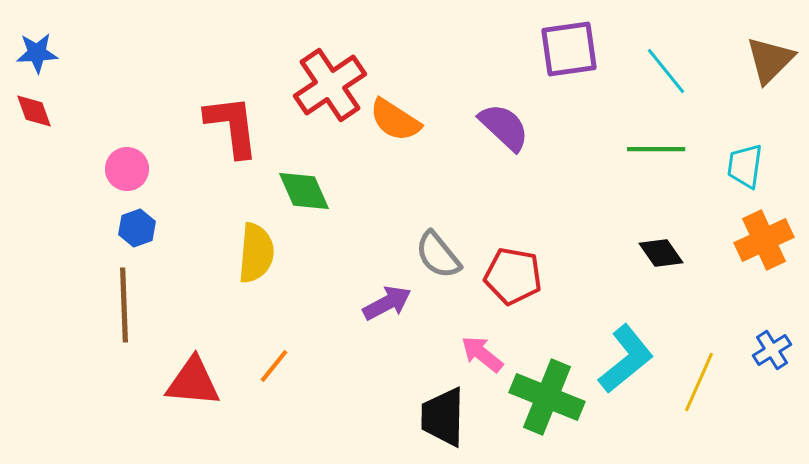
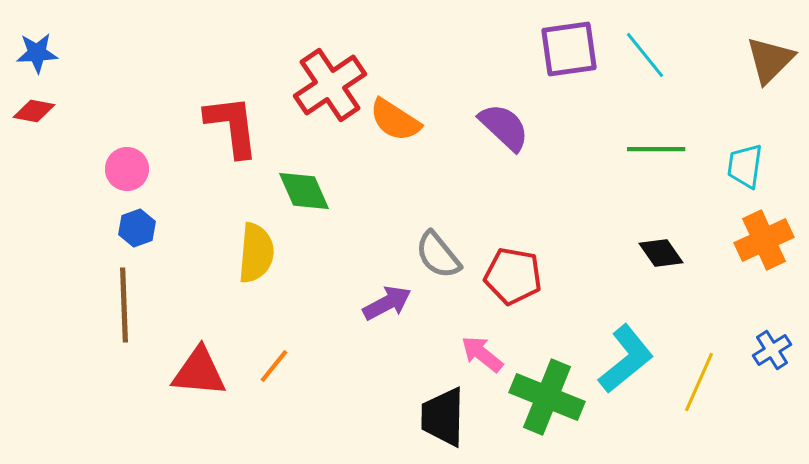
cyan line: moved 21 px left, 16 px up
red diamond: rotated 60 degrees counterclockwise
red triangle: moved 6 px right, 10 px up
